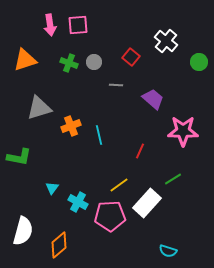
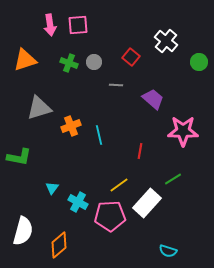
red line: rotated 14 degrees counterclockwise
